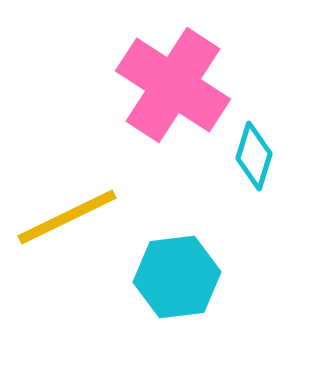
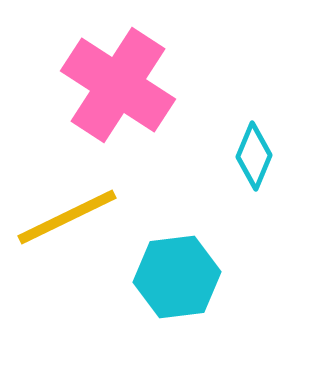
pink cross: moved 55 px left
cyan diamond: rotated 6 degrees clockwise
